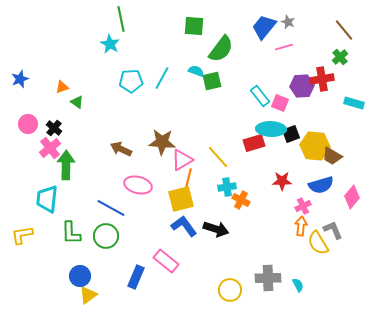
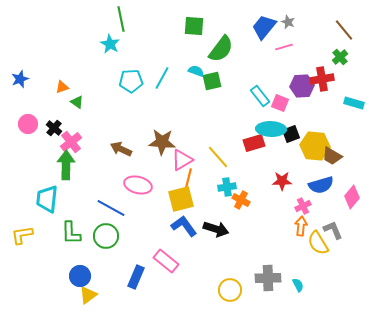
pink cross at (50, 148): moved 21 px right, 6 px up
